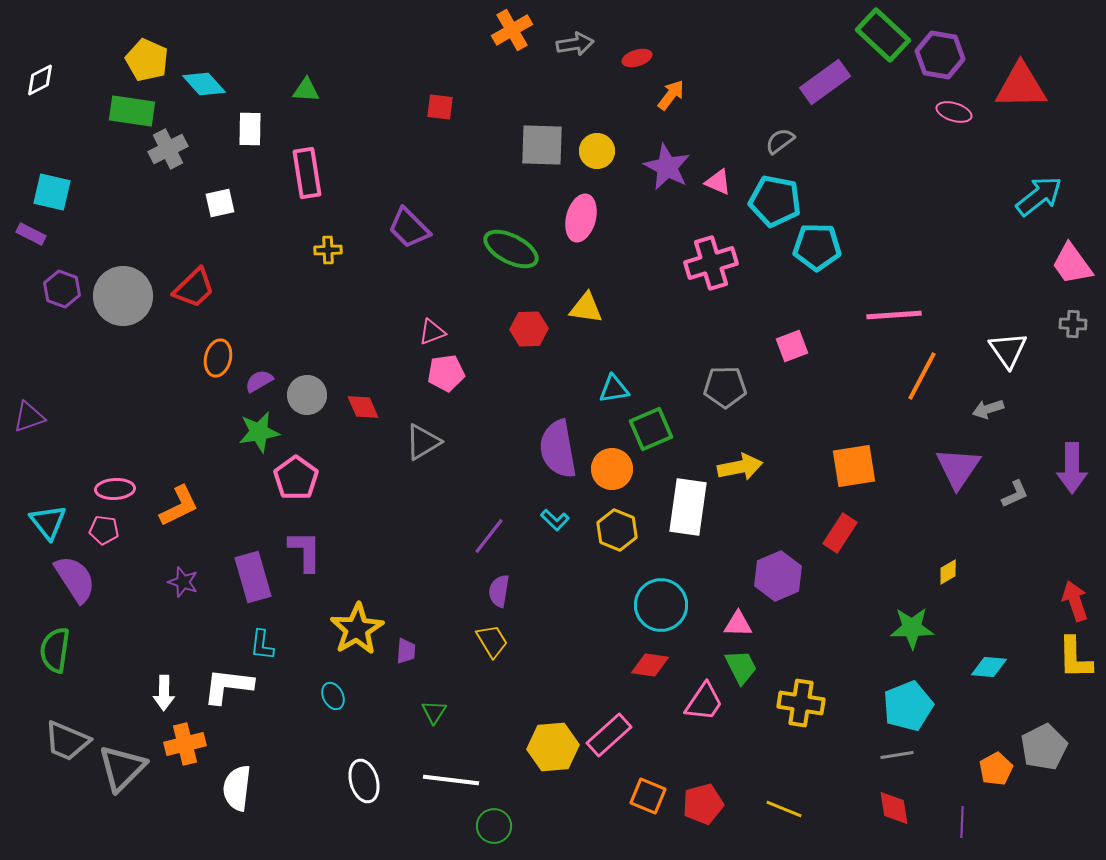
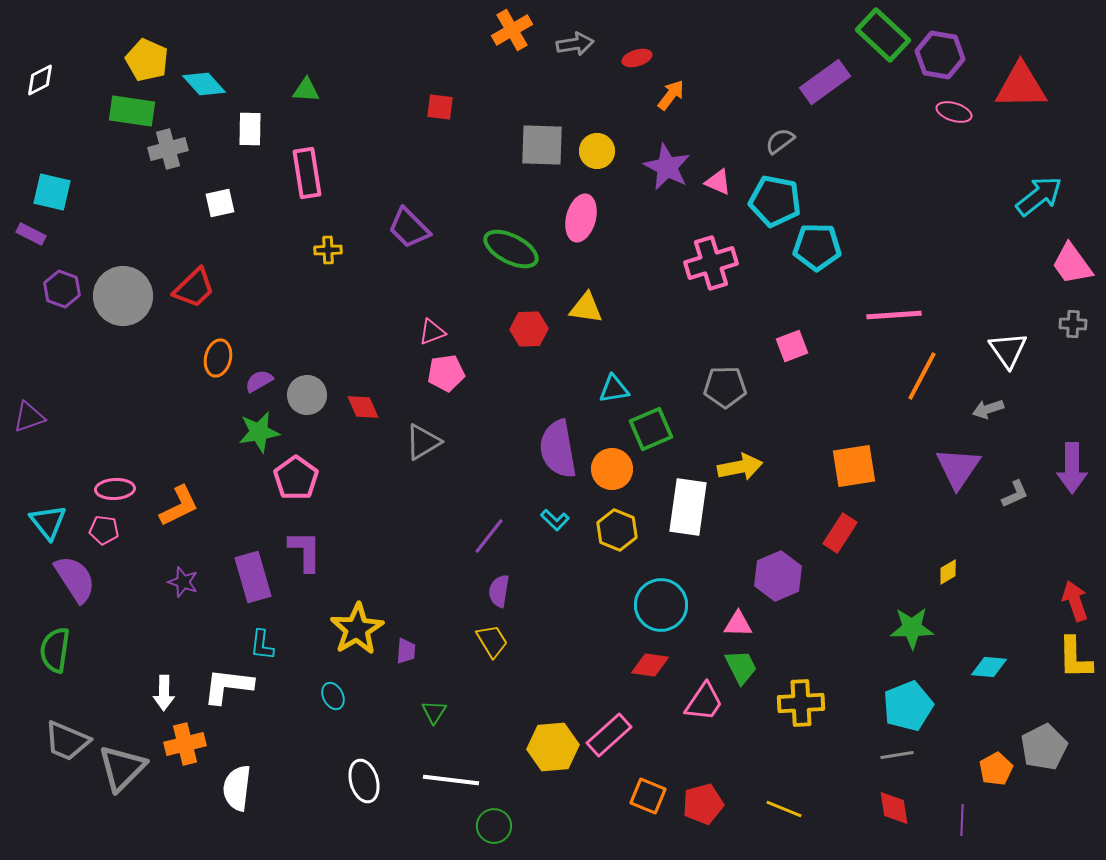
gray cross at (168, 149): rotated 12 degrees clockwise
yellow cross at (801, 703): rotated 12 degrees counterclockwise
purple line at (962, 822): moved 2 px up
